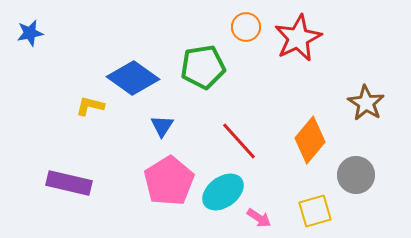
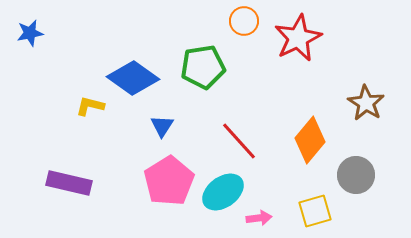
orange circle: moved 2 px left, 6 px up
pink arrow: rotated 40 degrees counterclockwise
